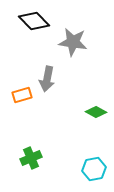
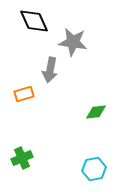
black diamond: rotated 20 degrees clockwise
gray arrow: moved 3 px right, 9 px up
orange rectangle: moved 2 px right, 1 px up
green diamond: rotated 35 degrees counterclockwise
green cross: moved 9 px left
